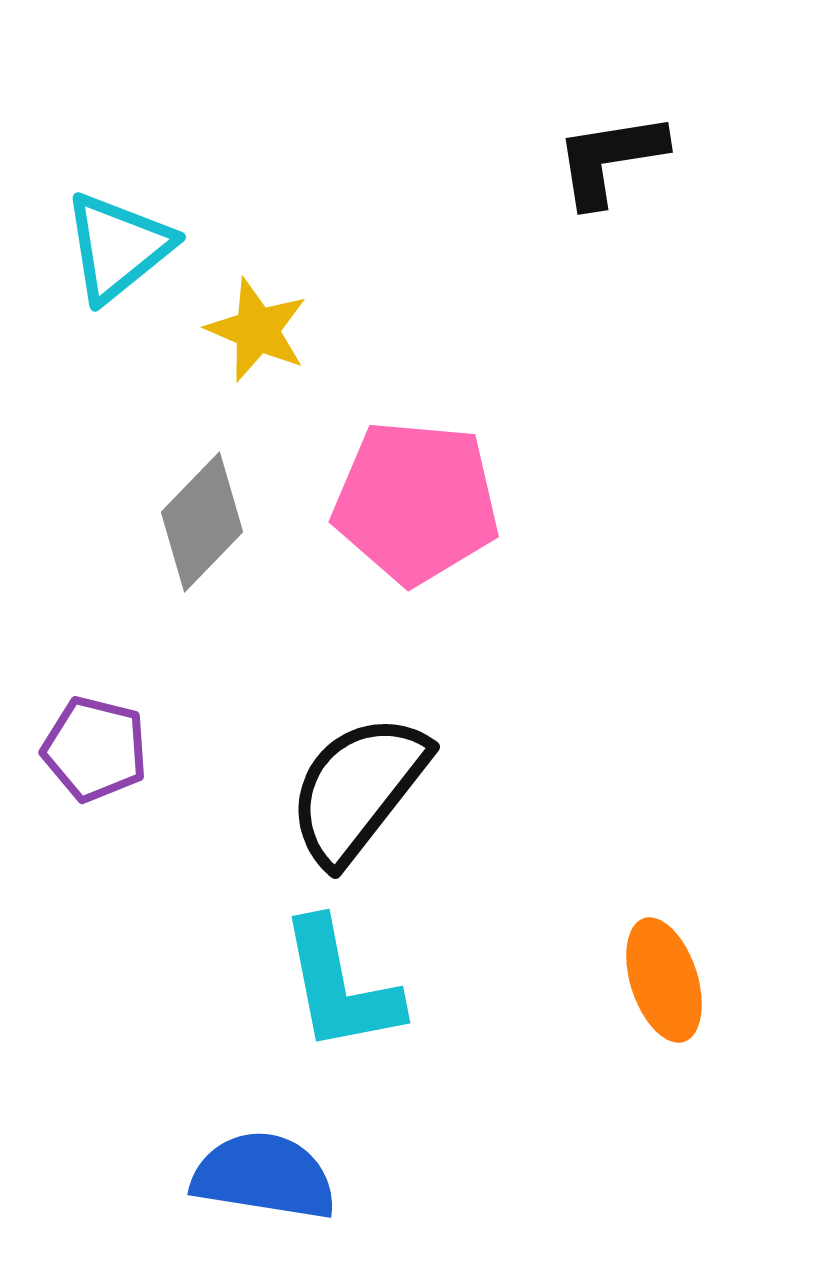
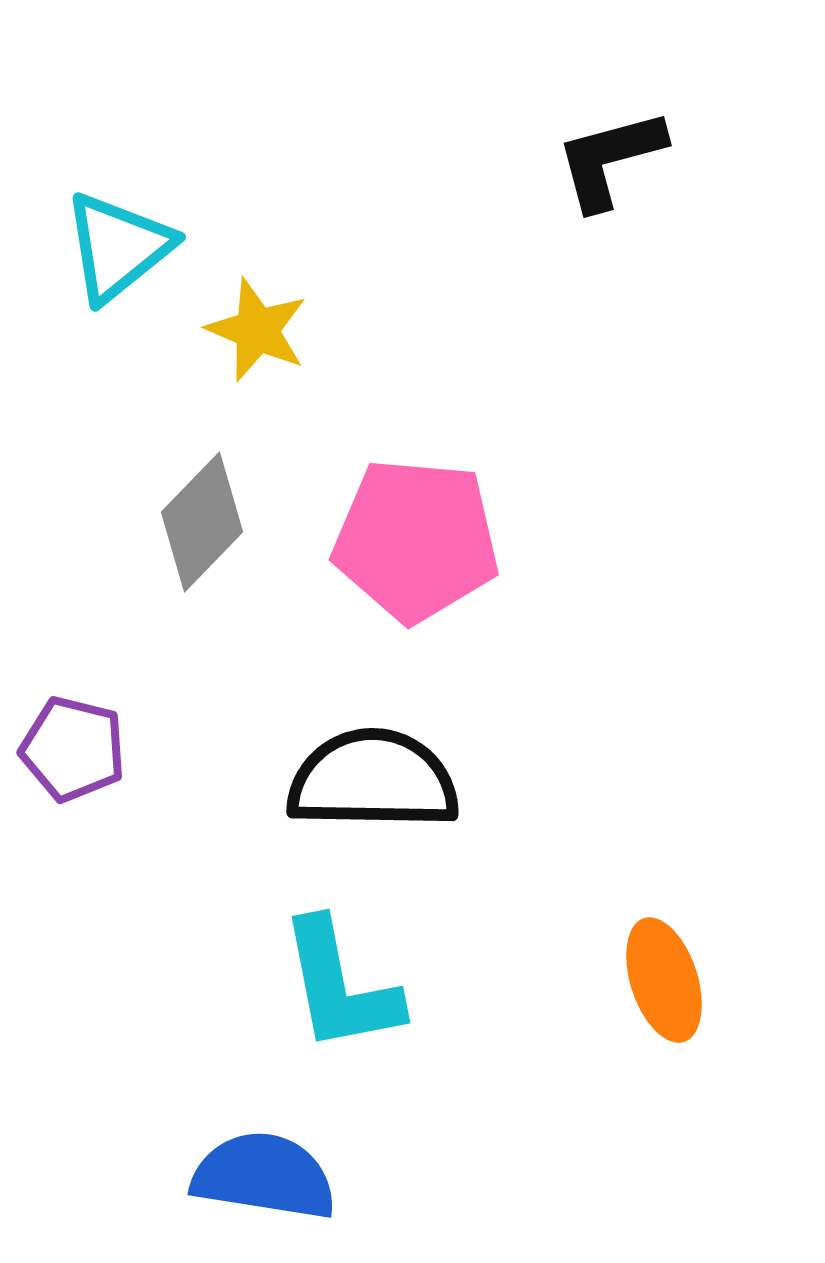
black L-shape: rotated 6 degrees counterclockwise
pink pentagon: moved 38 px down
purple pentagon: moved 22 px left
black semicircle: moved 15 px right, 9 px up; rotated 53 degrees clockwise
